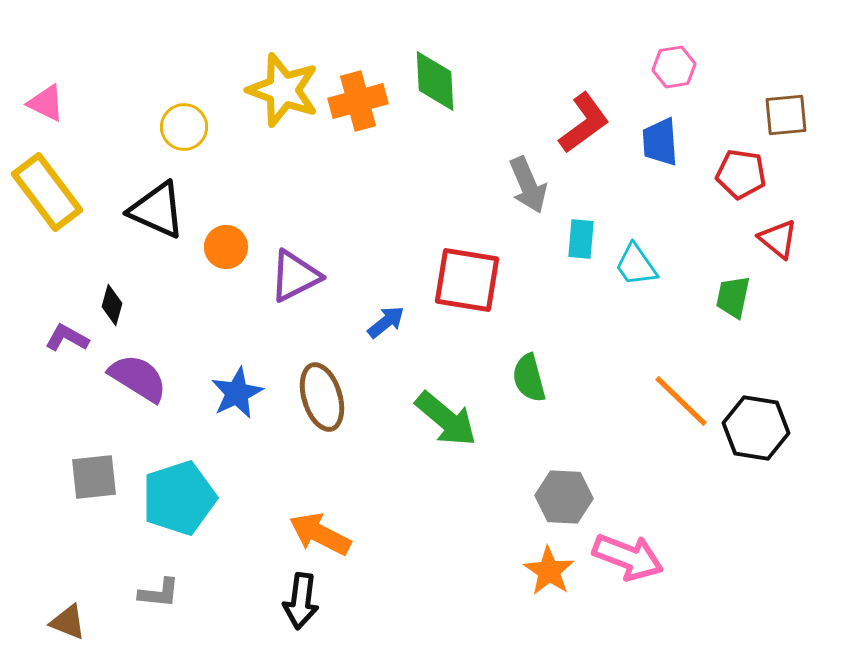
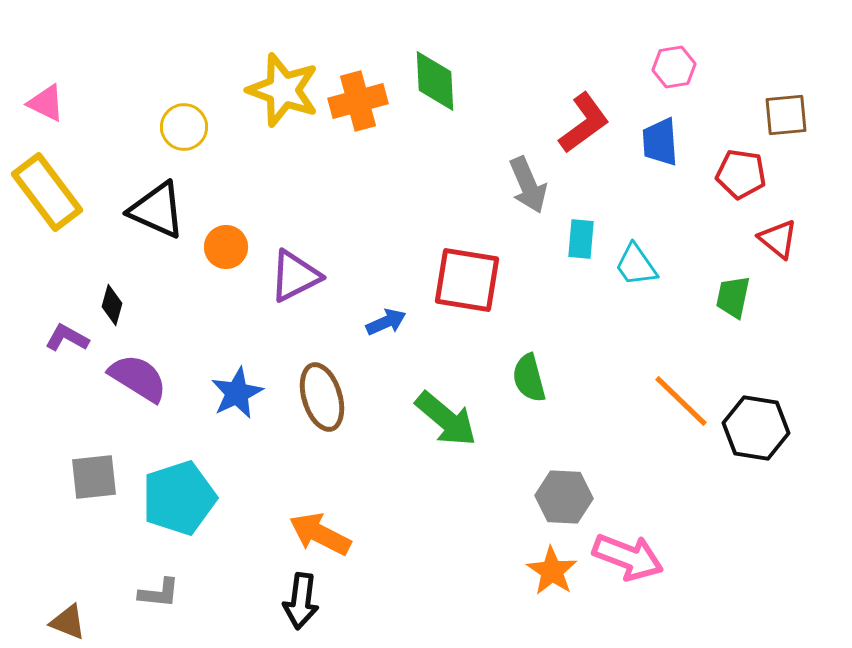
blue arrow: rotated 15 degrees clockwise
orange star: moved 3 px right
